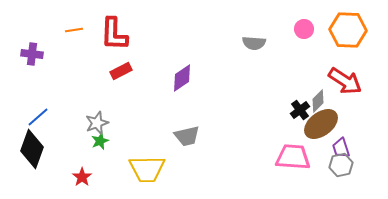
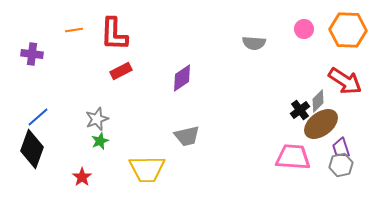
gray star: moved 4 px up
